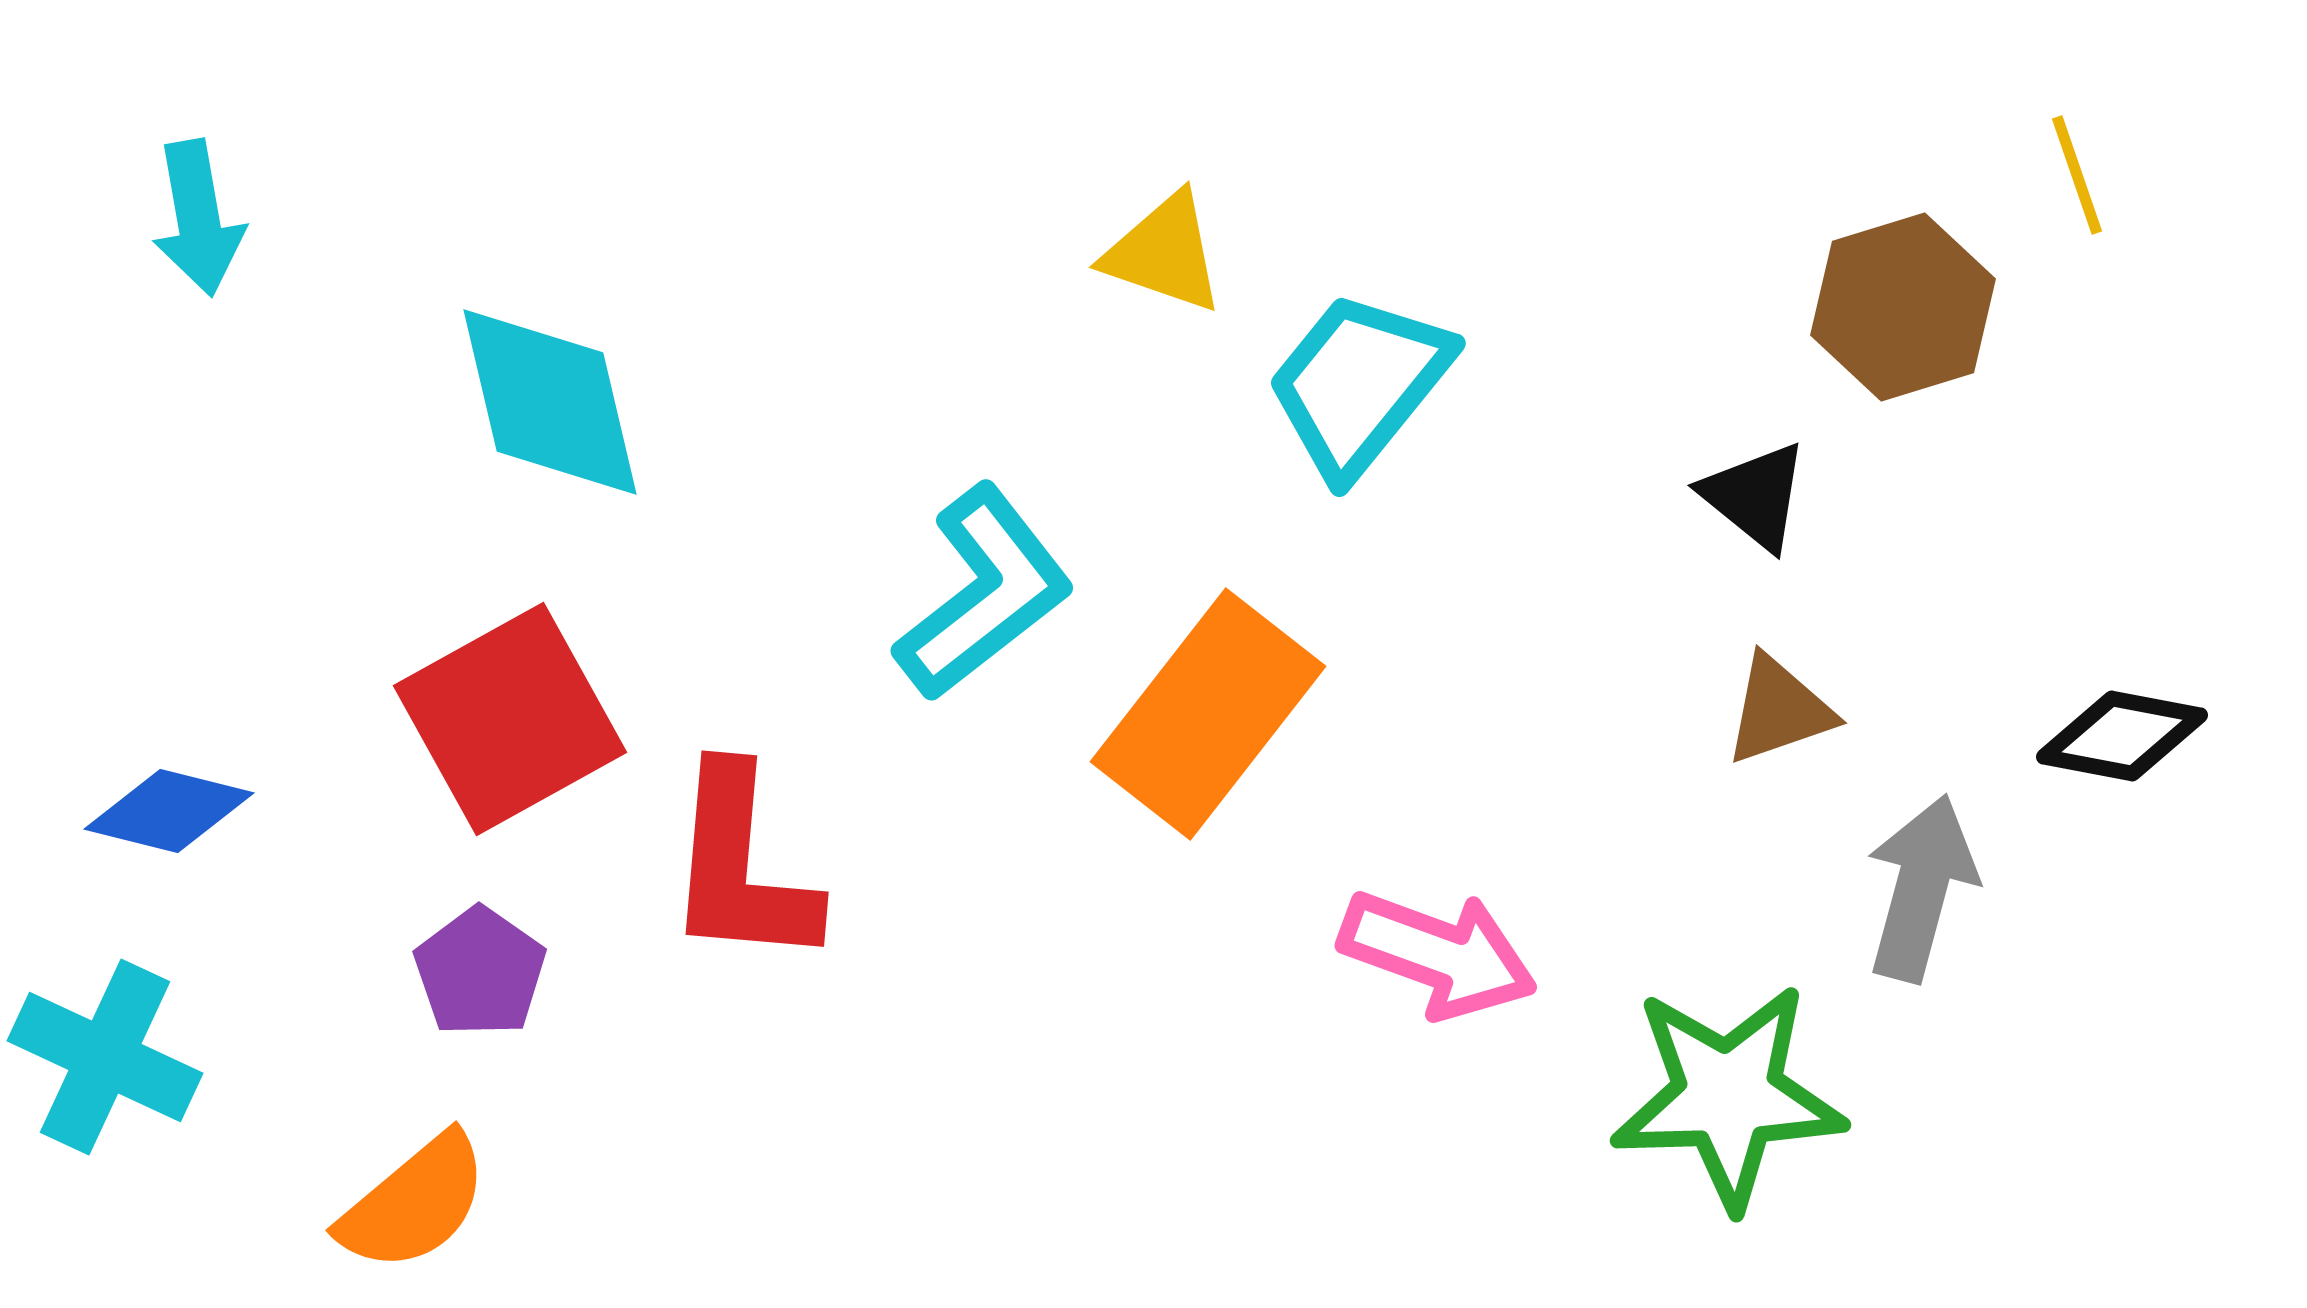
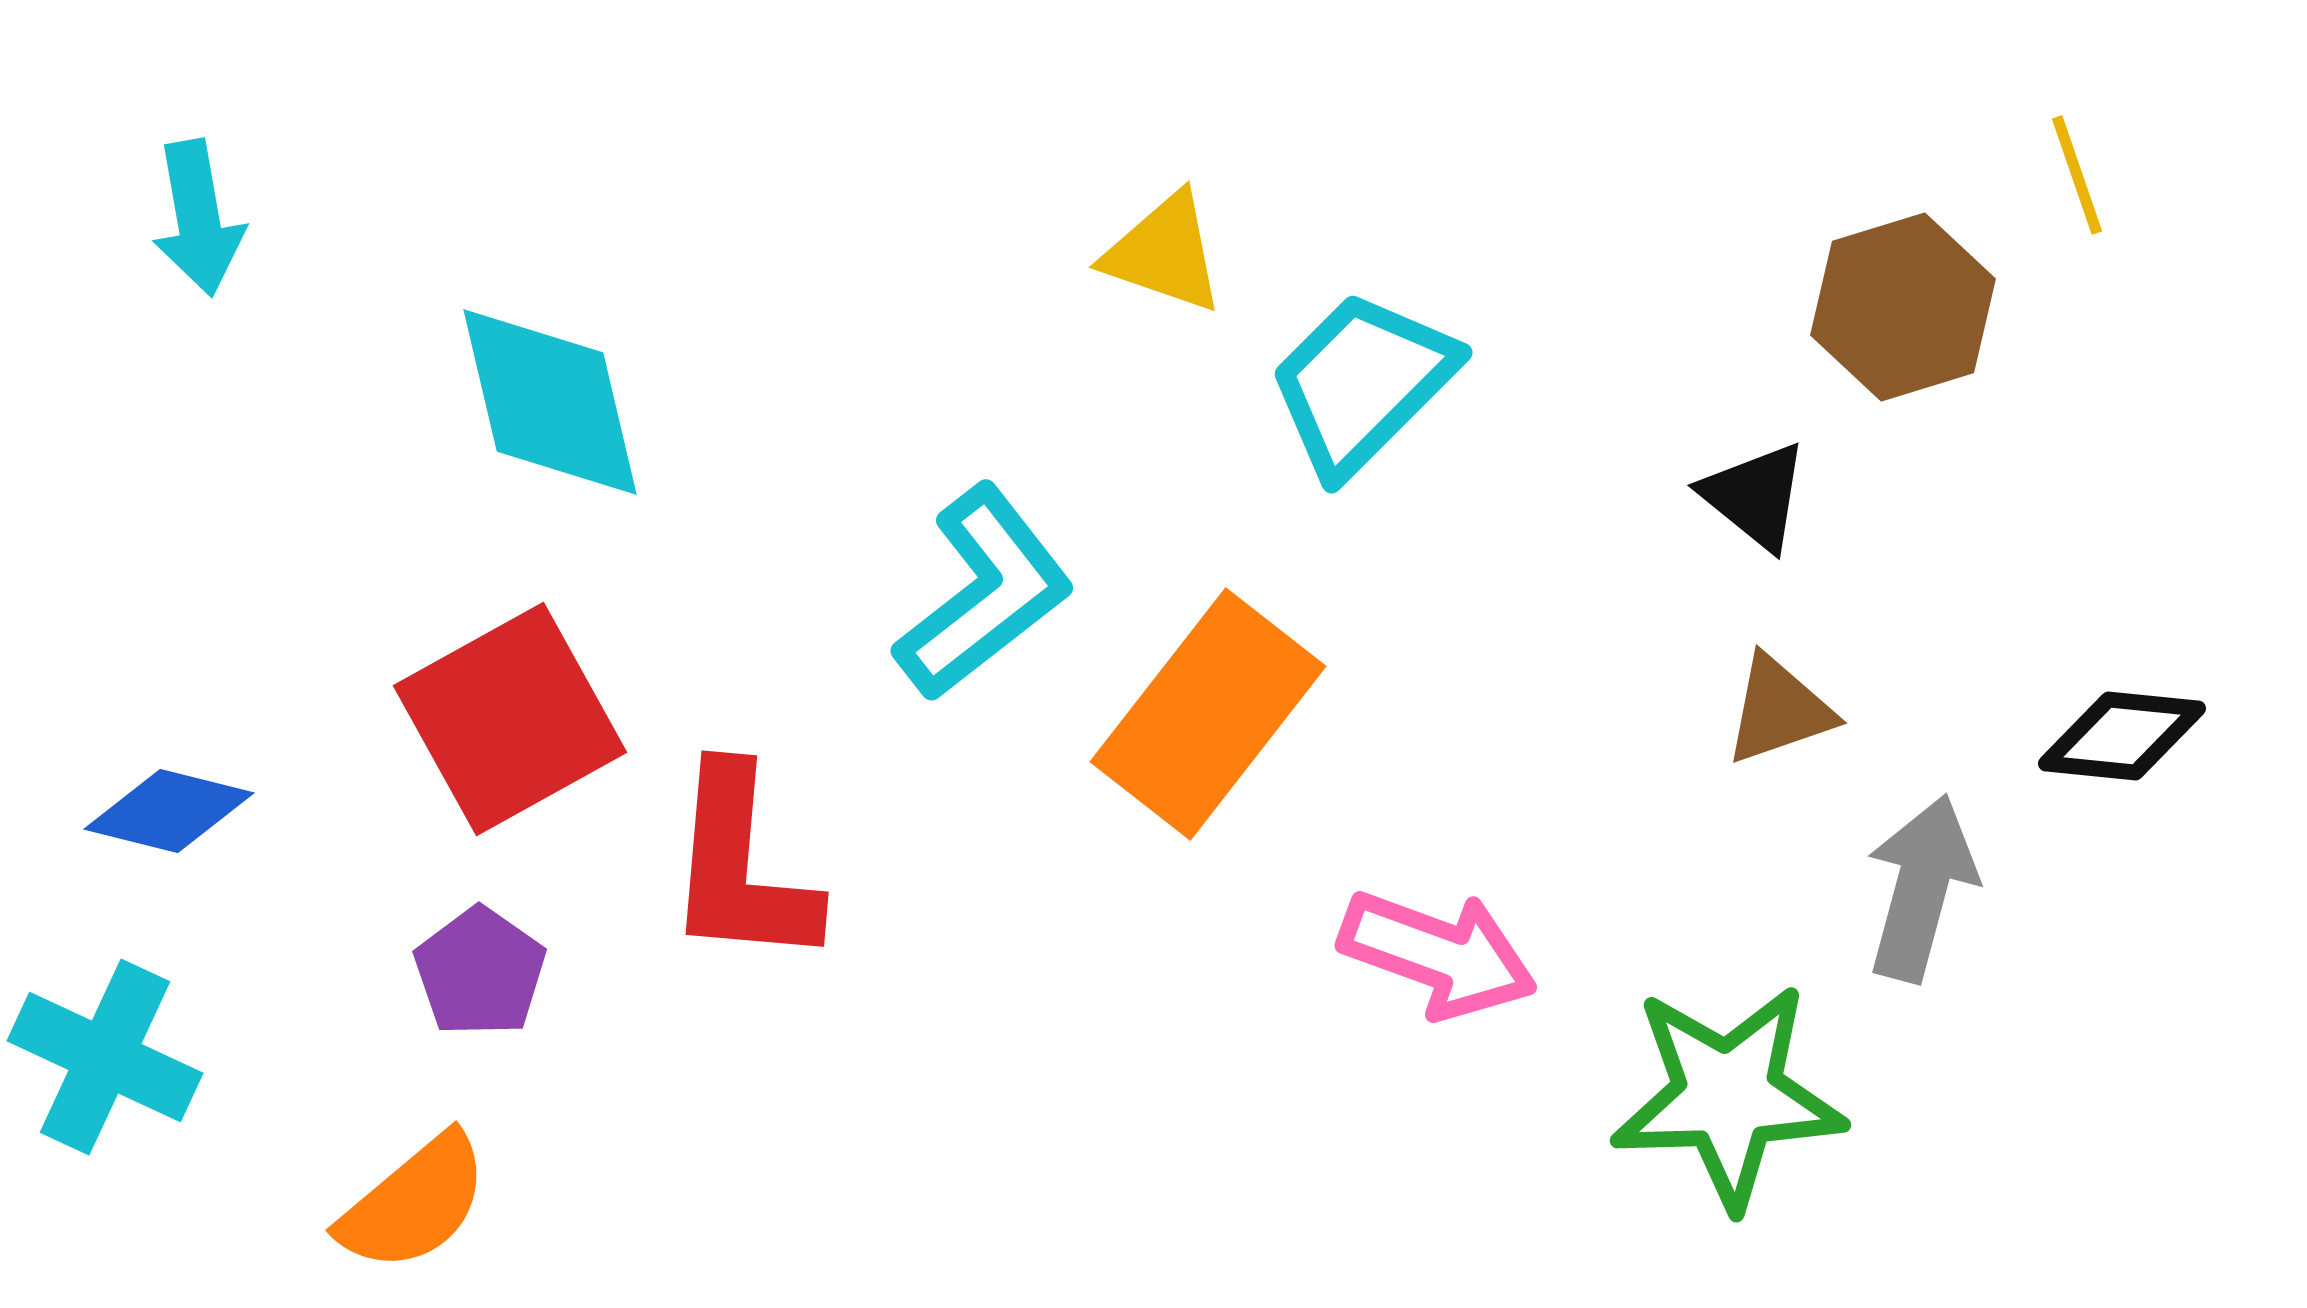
cyan trapezoid: moved 3 px right, 1 px up; rotated 6 degrees clockwise
black diamond: rotated 5 degrees counterclockwise
